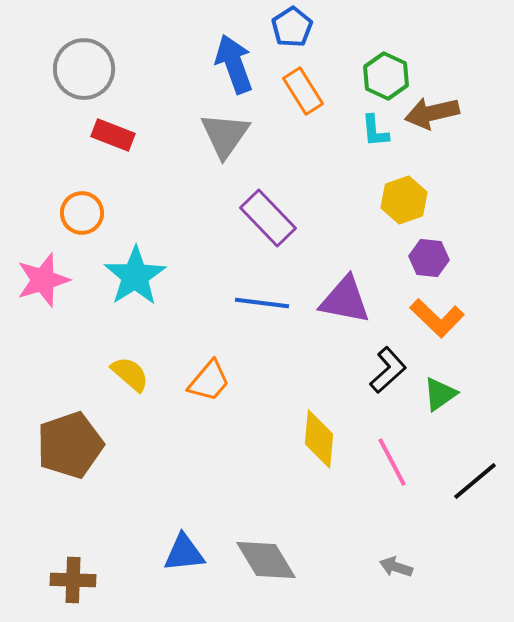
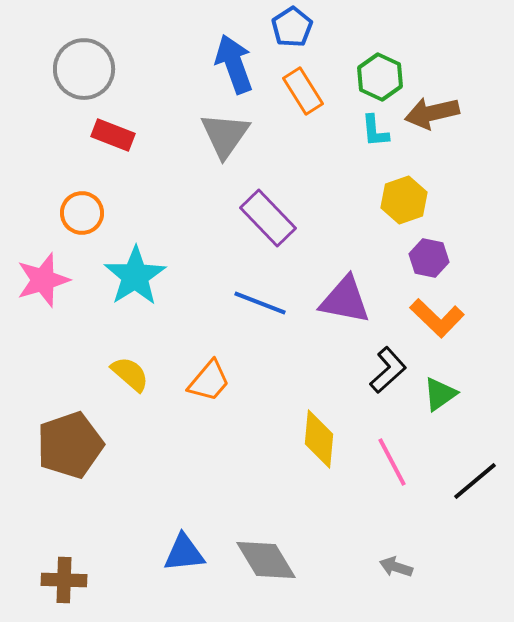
green hexagon: moved 6 px left, 1 px down
purple hexagon: rotated 6 degrees clockwise
blue line: moved 2 px left; rotated 14 degrees clockwise
brown cross: moved 9 px left
